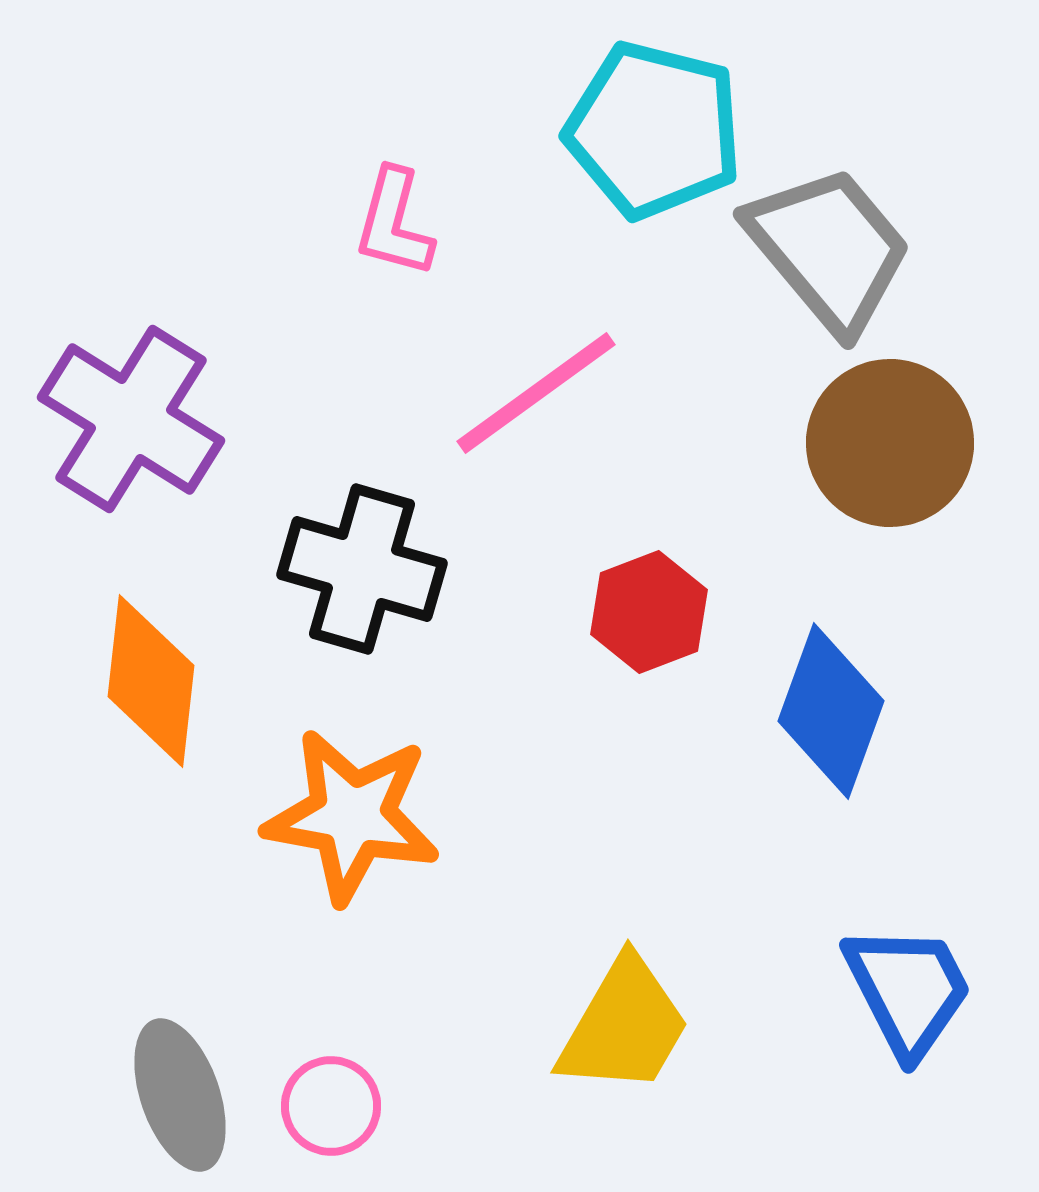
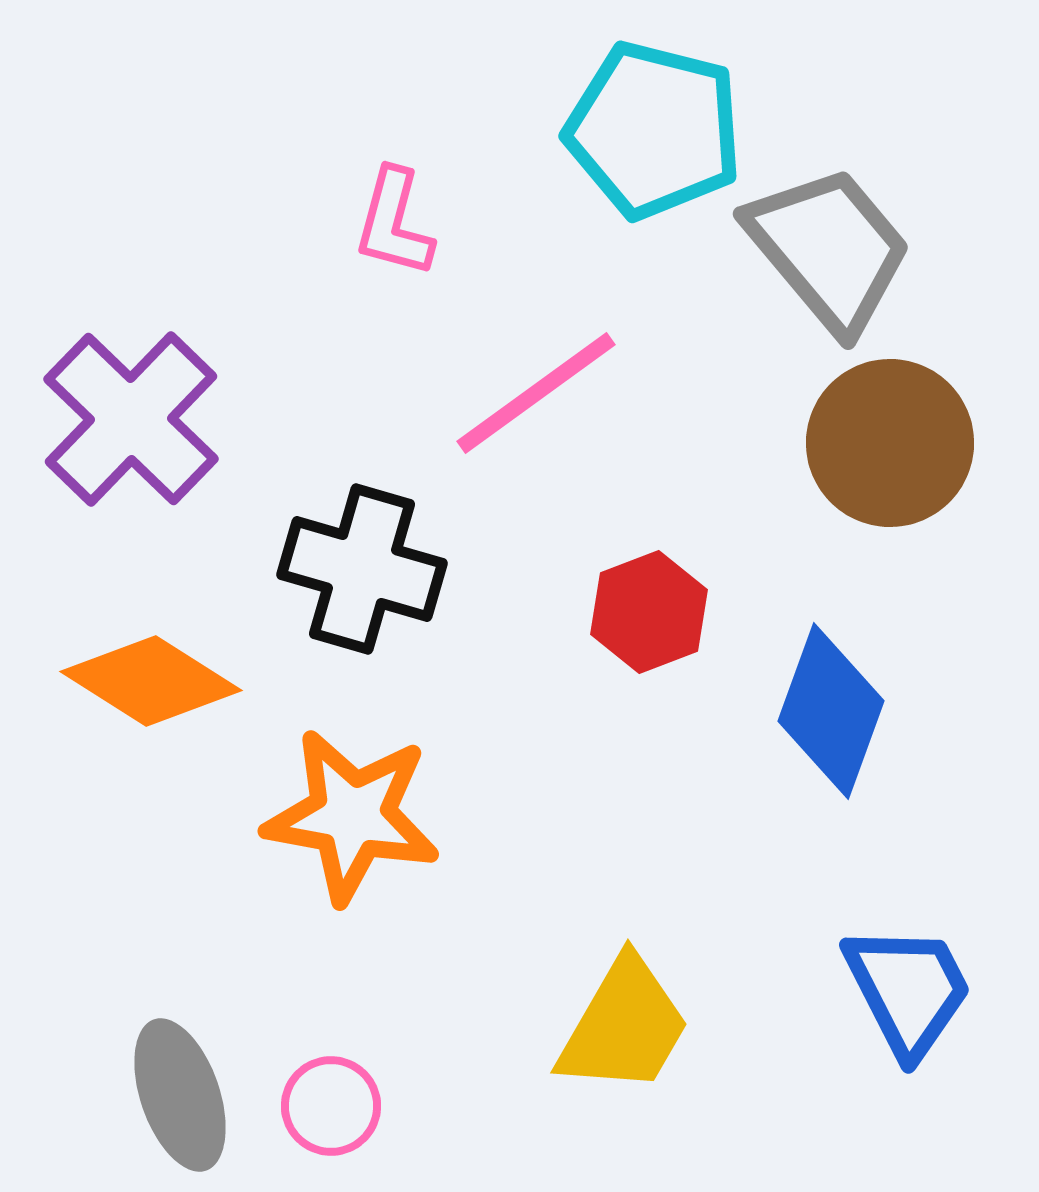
purple cross: rotated 12 degrees clockwise
orange diamond: rotated 64 degrees counterclockwise
